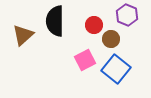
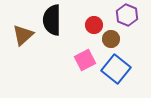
black semicircle: moved 3 px left, 1 px up
